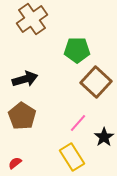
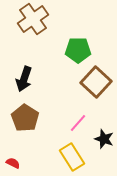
brown cross: moved 1 px right
green pentagon: moved 1 px right
black arrow: moved 1 px left; rotated 125 degrees clockwise
brown pentagon: moved 3 px right, 2 px down
black star: moved 2 px down; rotated 18 degrees counterclockwise
red semicircle: moved 2 px left; rotated 64 degrees clockwise
